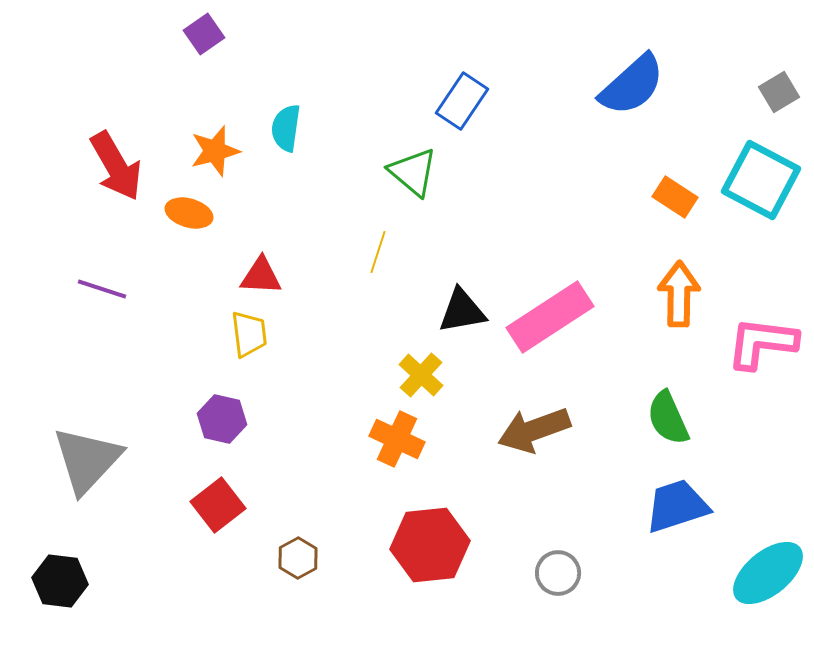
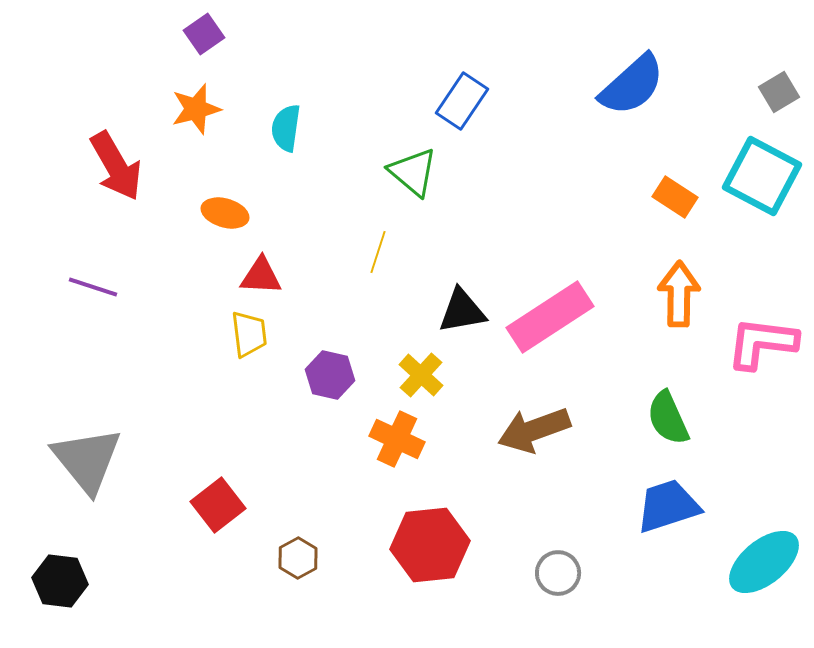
orange star: moved 19 px left, 42 px up
cyan square: moved 1 px right, 4 px up
orange ellipse: moved 36 px right
purple line: moved 9 px left, 2 px up
purple hexagon: moved 108 px right, 44 px up
gray triangle: rotated 22 degrees counterclockwise
blue trapezoid: moved 9 px left
cyan ellipse: moved 4 px left, 11 px up
